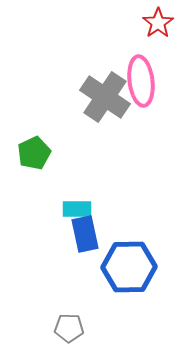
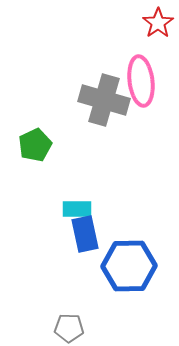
gray cross: moved 1 px left, 3 px down; rotated 18 degrees counterclockwise
green pentagon: moved 1 px right, 8 px up
blue hexagon: moved 1 px up
